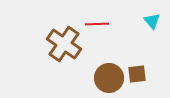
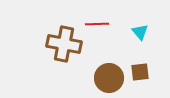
cyan triangle: moved 12 px left, 11 px down
brown cross: rotated 24 degrees counterclockwise
brown square: moved 3 px right, 2 px up
